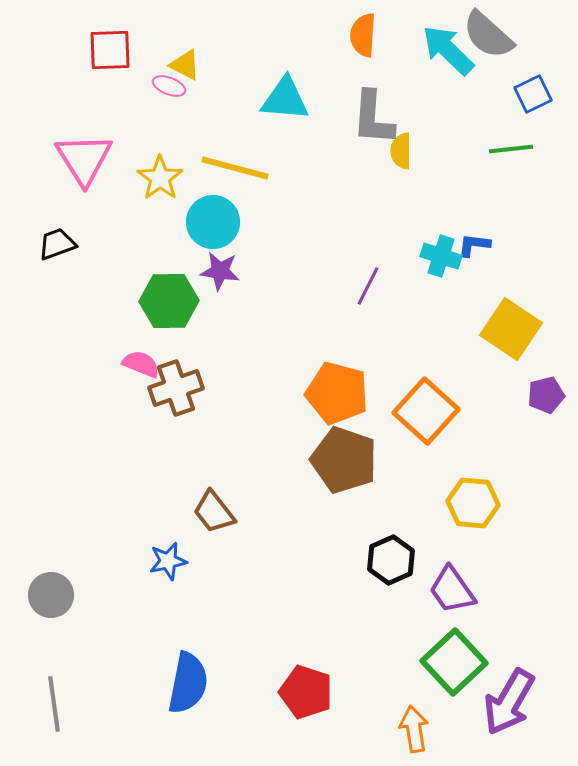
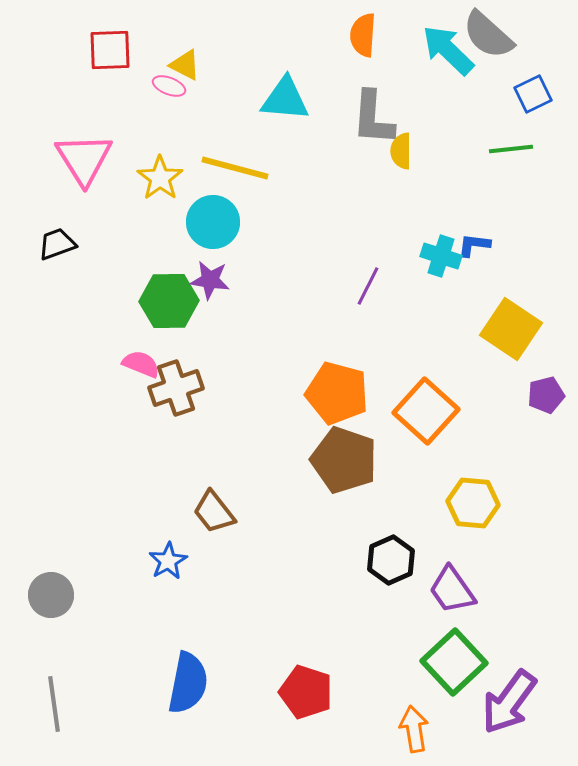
purple star: moved 10 px left, 9 px down
blue star: rotated 18 degrees counterclockwise
purple arrow: rotated 6 degrees clockwise
